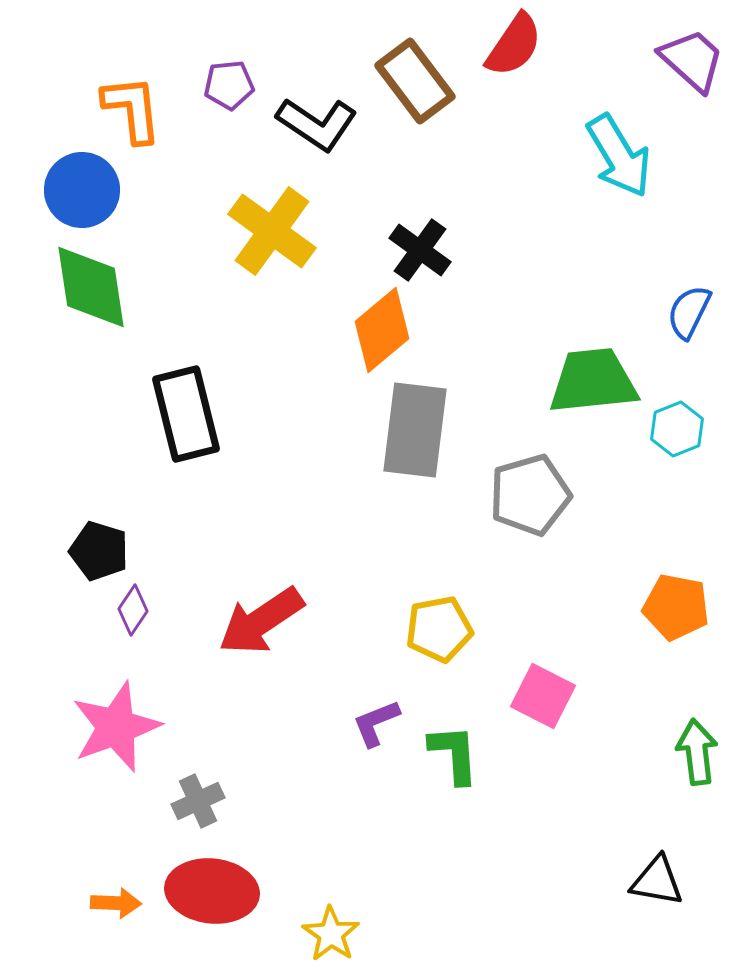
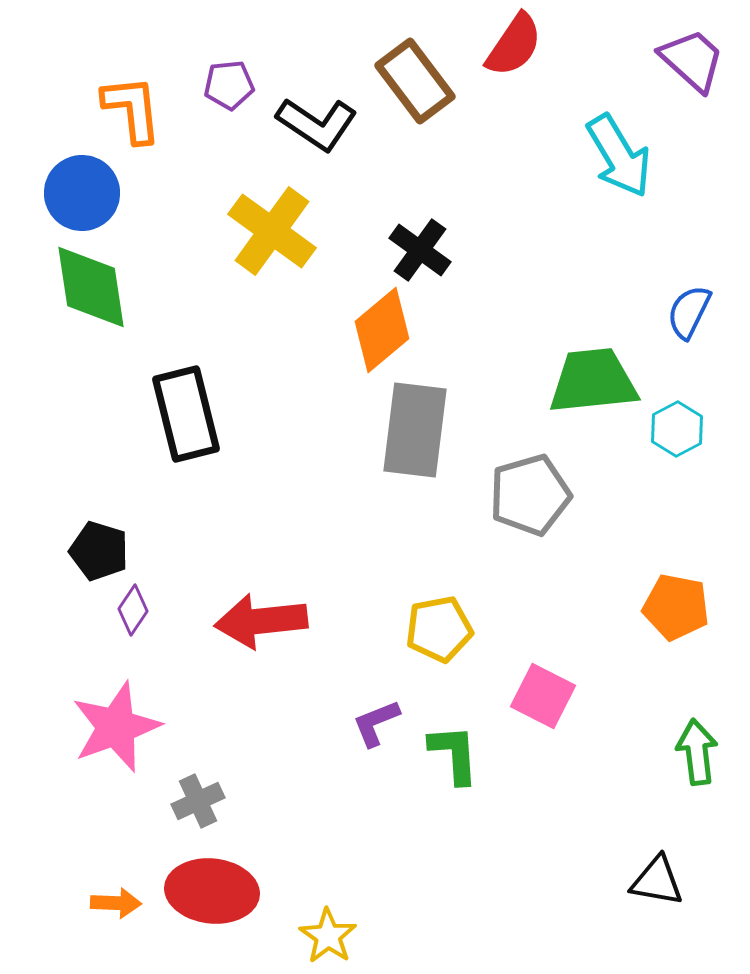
blue circle: moved 3 px down
cyan hexagon: rotated 6 degrees counterclockwise
red arrow: rotated 28 degrees clockwise
yellow star: moved 3 px left, 2 px down
